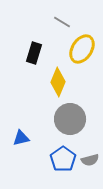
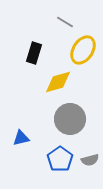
gray line: moved 3 px right
yellow ellipse: moved 1 px right, 1 px down
yellow diamond: rotated 52 degrees clockwise
blue pentagon: moved 3 px left
